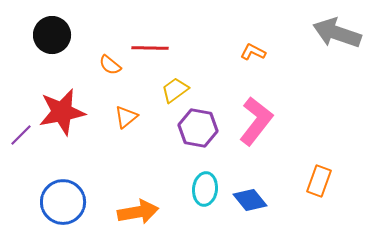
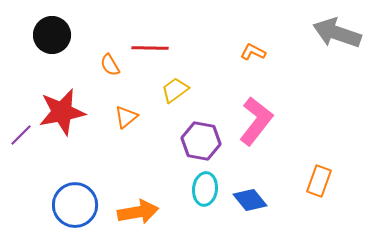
orange semicircle: rotated 20 degrees clockwise
purple hexagon: moved 3 px right, 13 px down
blue circle: moved 12 px right, 3 px down
